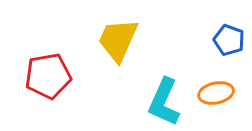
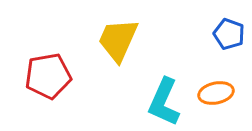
blue pentagon: moved 6 px up
